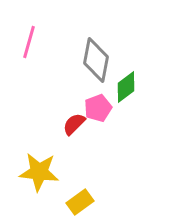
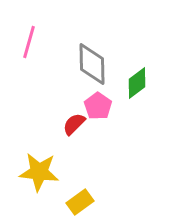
gray diamond: moved 4 px left, 4 px down; rotated 12 degrees counterclockwise
green diamond: moved 11 px right, 4 px up
pink pentagon: moved 2 px up; rotated 16 degrees counterclockwise
